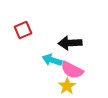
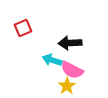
red square: moved 2 px up
